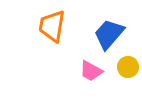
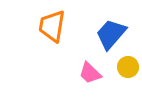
blue trapezoid: moved 2 px right
pink trapezoid: moved 1 px left, 2 px down; rotated 15 degrees clockwise
